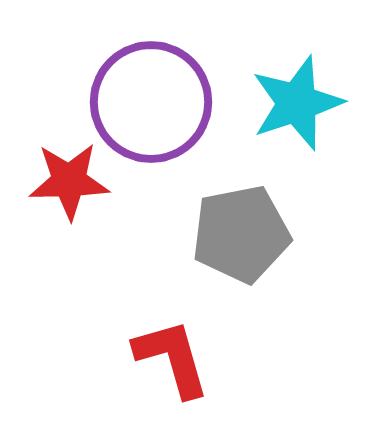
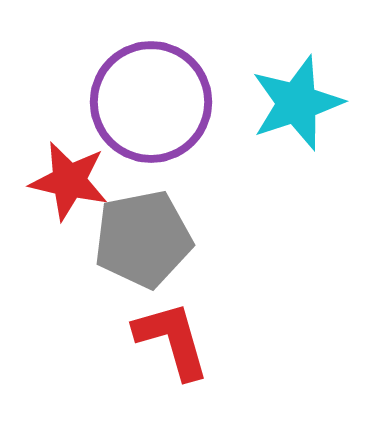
red star: rotated 14 degrees clockwise
gray pentagon: moved 98 px left, 5 px down
red L-shape: moved 18 px up
